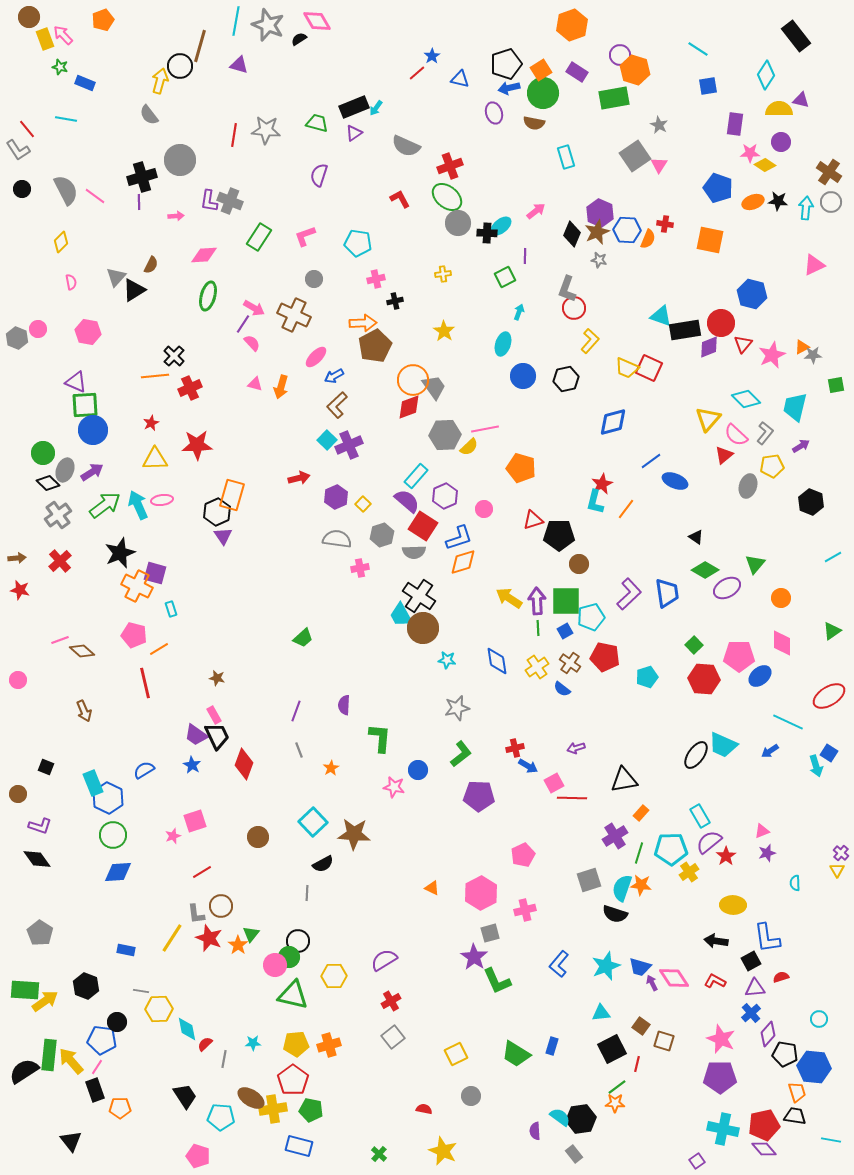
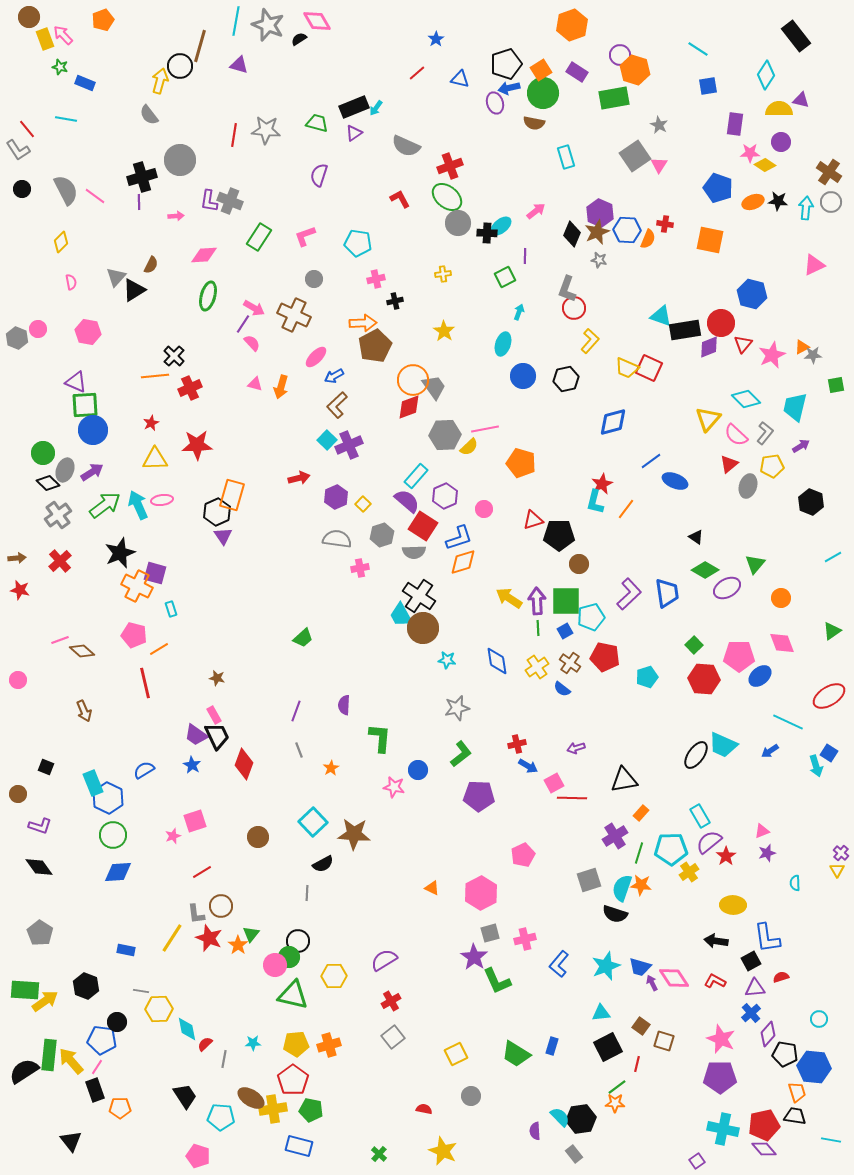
blue star at (432, 56): moved 4 px right, 17 px up
purple ellipse at (494, 113): moved 1 px right, 10 px up
red triangle at (724, 455): moved 5 px right, 9 px down
orange pentagon at (521, 468): moved 5 px up
pink diamond at (782, 643): rotated 20 degrees counterclockwise
red cross at (515, 748): moved 2 px right, 4 px up
black diamond at (37, 859): moved 2 px right, 8 px down
pink cross at (525, 910): moved 29 px down
black square at (612, 1049): moved 4 px left, 2 px up
cyan semicircle at (560, 1117): rotated 10 degrees clockwise
